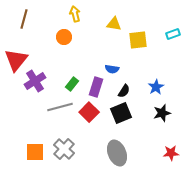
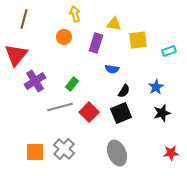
cyan rectangle: moved 4 px left, 17 px down
red triangle: moved 5 px up
purple rectangle: moved 44 px up
